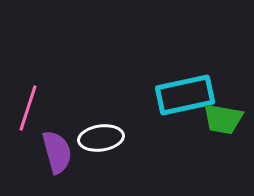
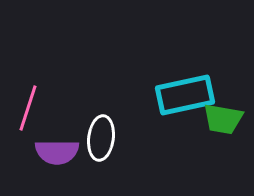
white ellipse: rotated 75 degrees counterclockwise
purple semicircle: rotated 105 degrees clockwise
